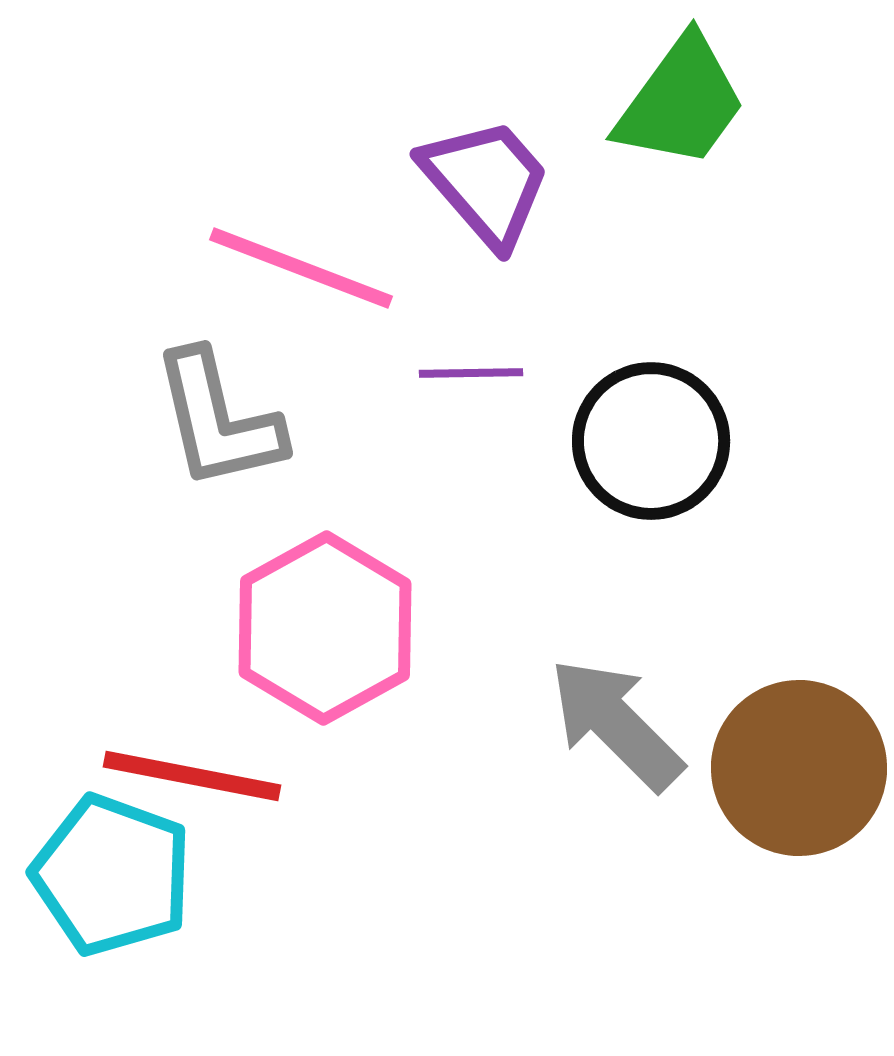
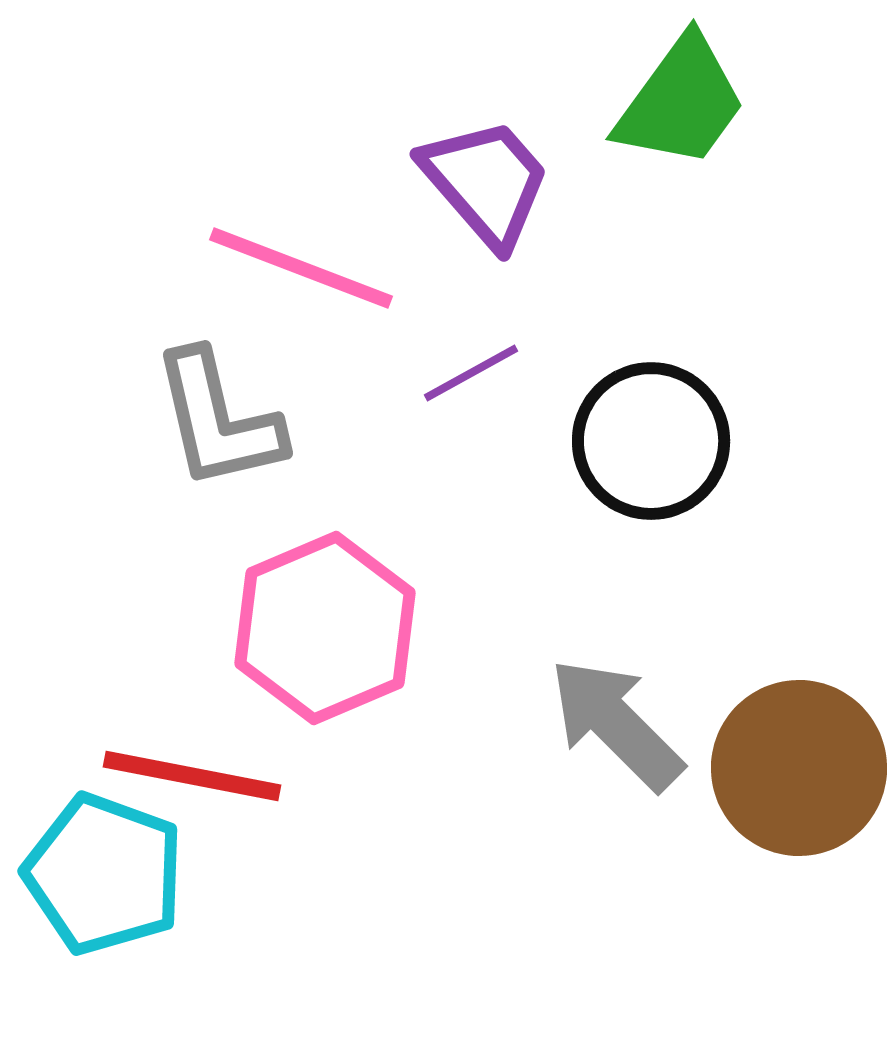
purple line: rotated 28 degrees counterclockwise
pink hexagon: rotated 6 degrees clockwise
cyan pentagon: moved 8 px left, 1 px up
